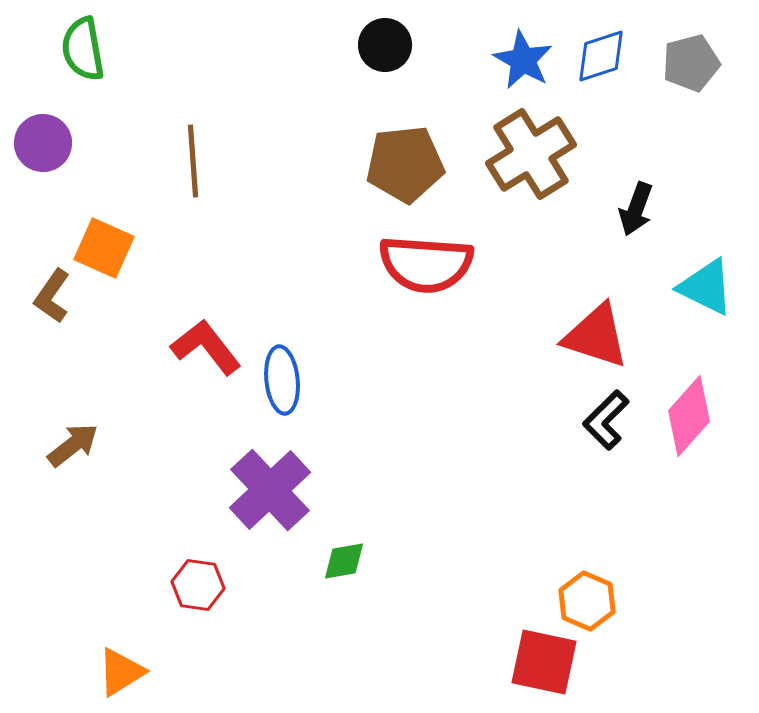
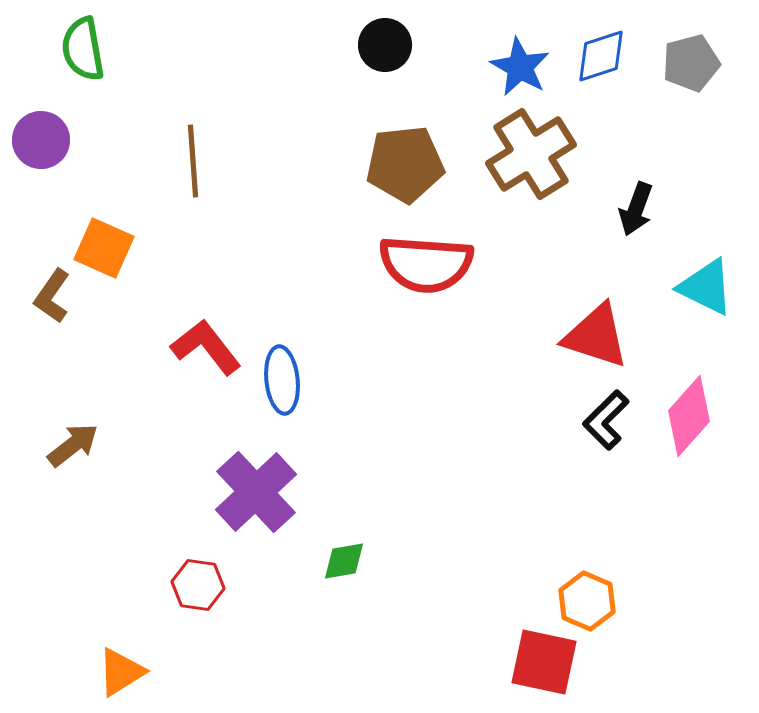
blue star: moved 3 px left, 7 px down
purple circle: moved 2 px left, 3 px up
purple cross: moved 14 px left, 2 px down
